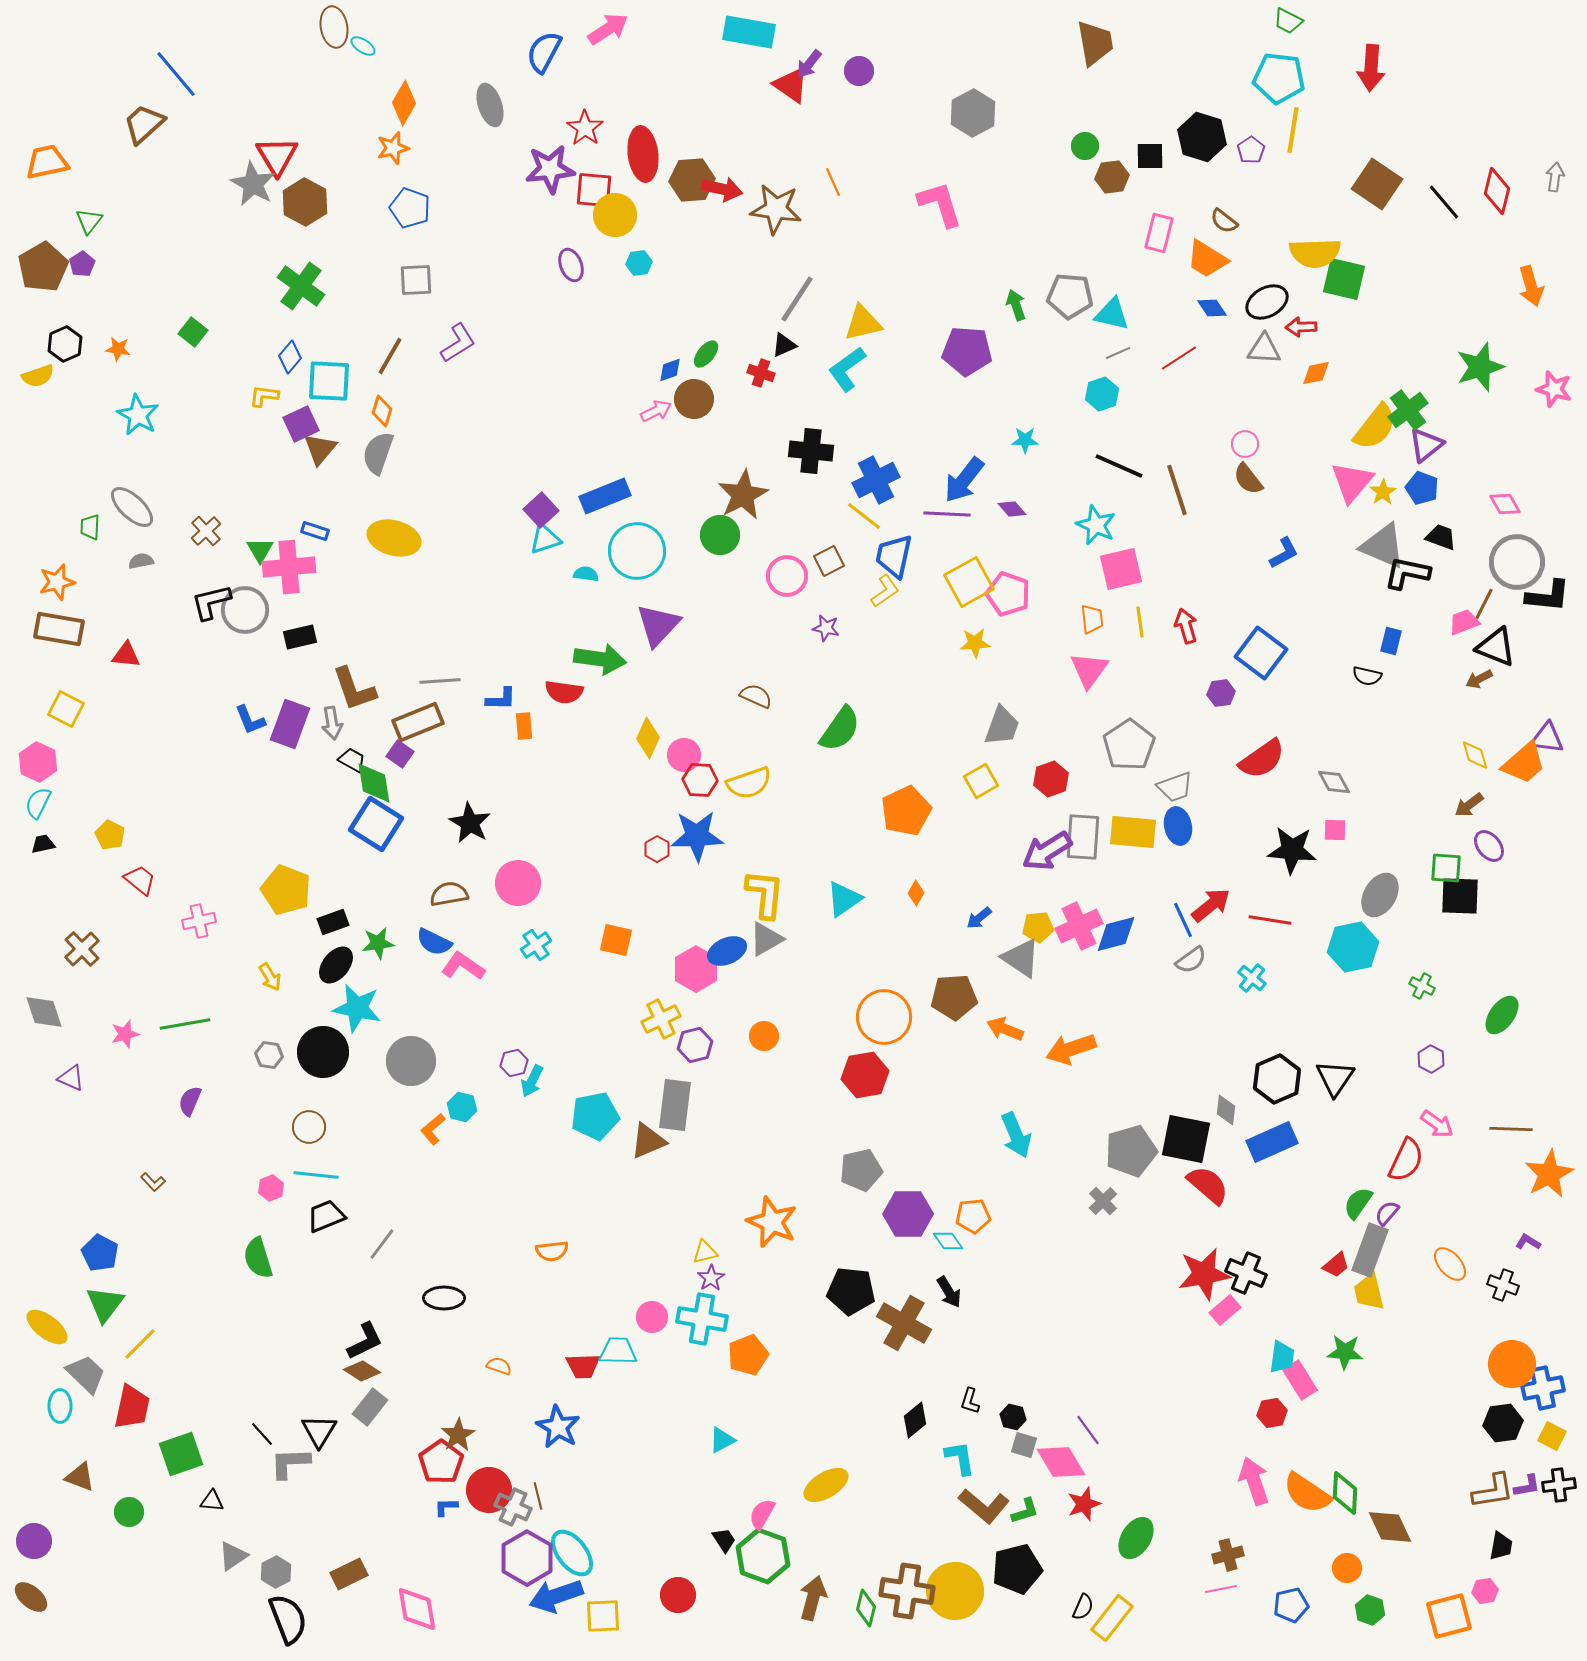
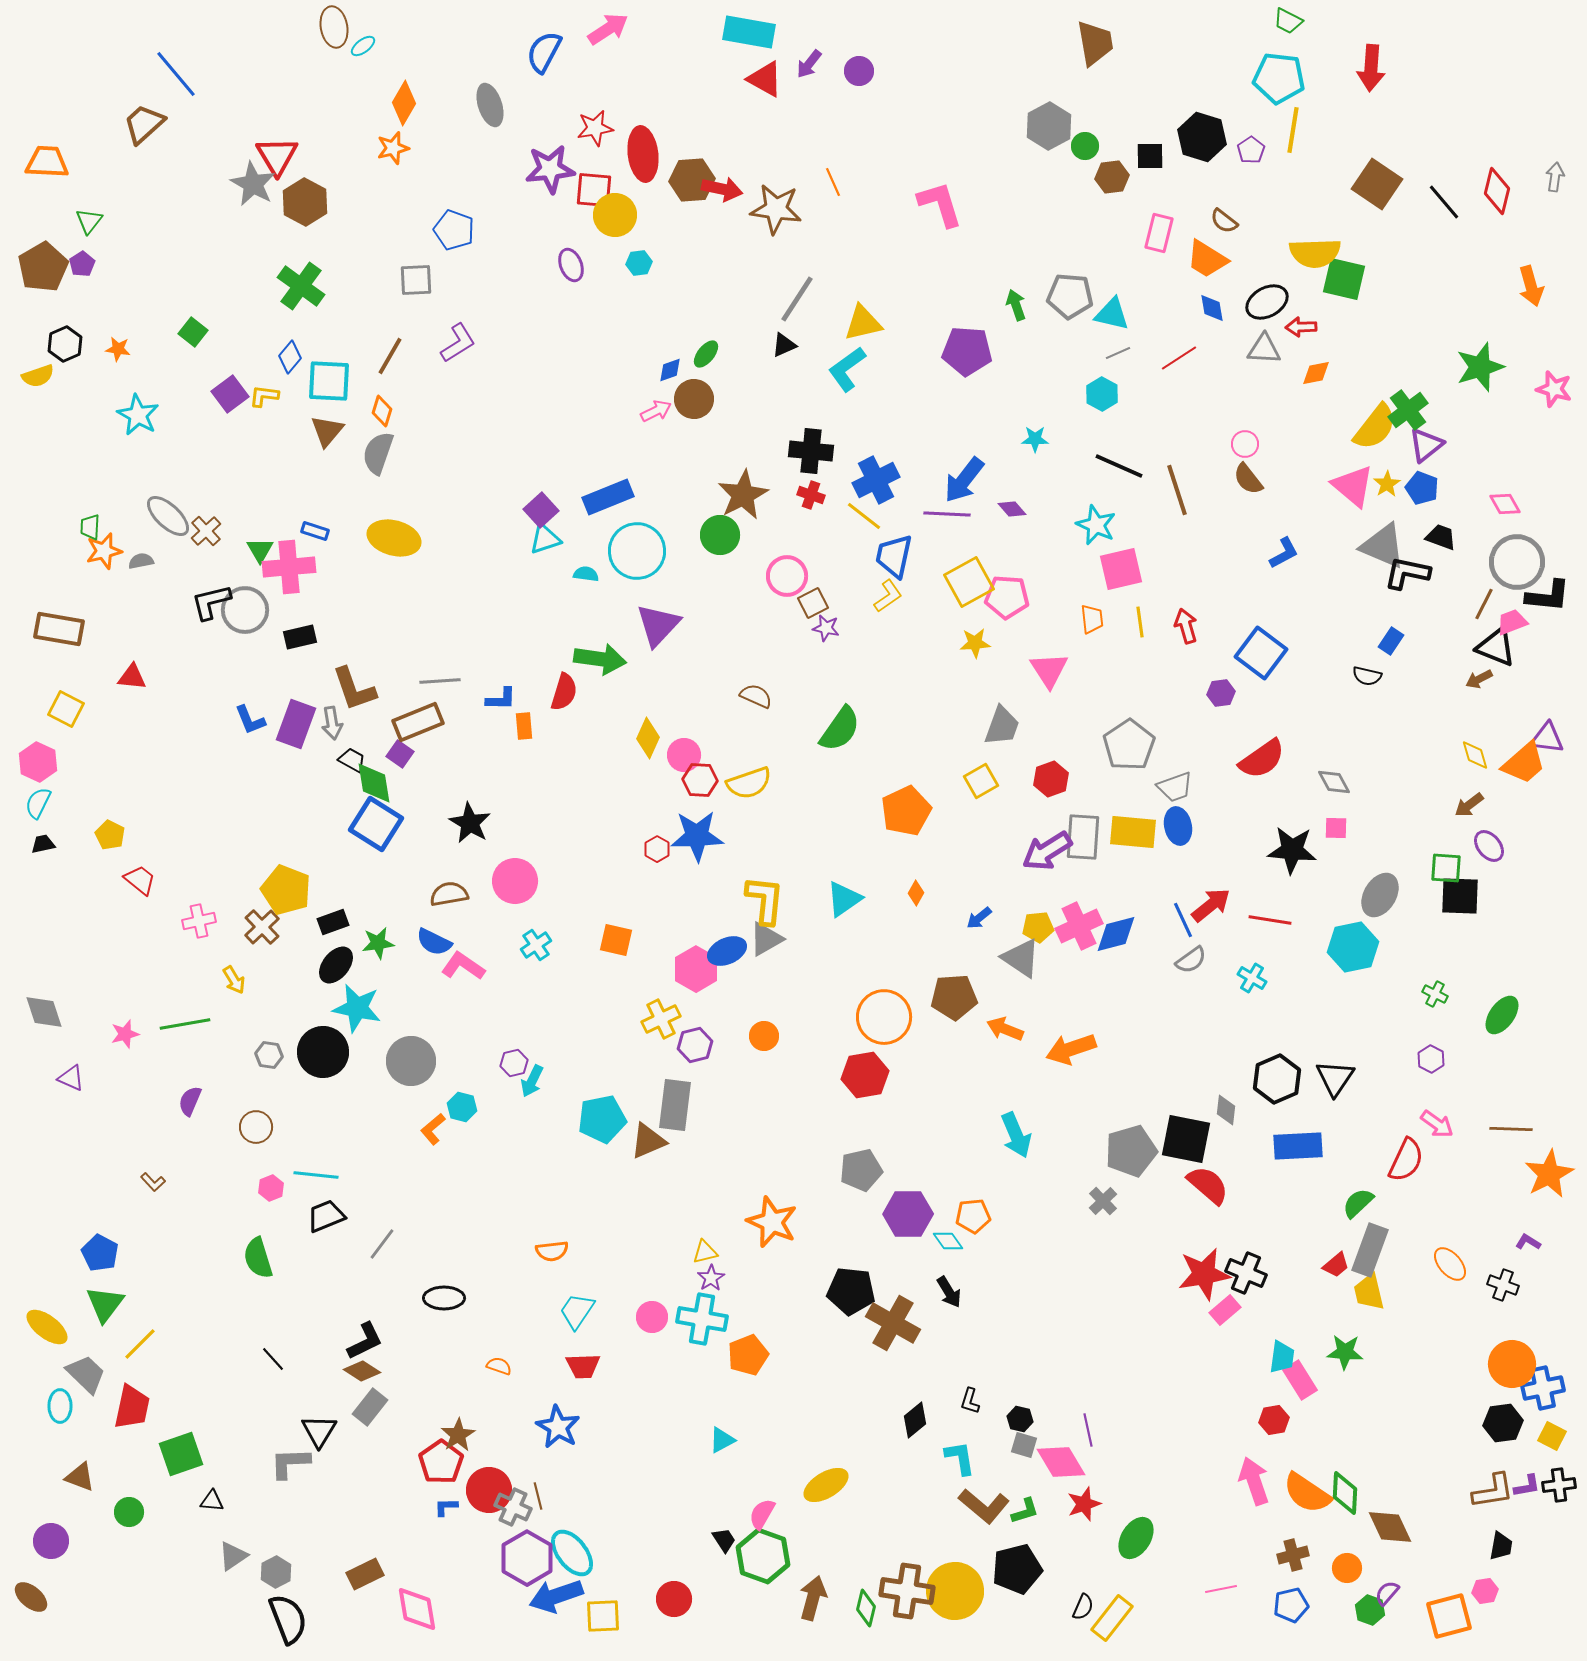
cyan ellipse at (363, 46): rotated 70 degrees counterclockwise
red triangle at (791, 85): moved 26 px left, 6 px up; rotated 6 degrees counterclockwise
gray hexagon at (973, 113): moved 76 px right, 13 px down
red star at (585, 128): moved 10 px right; rotated 27 degrees clockwise
orange trapezoid at (47, 162): rotated 15 degrees clockwise
blue pentagon at (410, 208): moved 44 px right, 22 px down
blue diamond at (1212, 308): rotated 24 degrees clockwise
red cross at (761, 373): moved 50 px right, 122 px down
cyan hexagon at (1102, 394): rotated 12 degrees counterclockwise
purple square at (301, 424): moved 71 px left, 30 px up; rotated 12 degrees counterclockwise
cyan star at (1025, 440): moved 10 px right, 1 px up
brown triangle at (320, 449): moved 7 px right, 18 px up
pink triangle at (1352, 482): moved 1 px right, 4 px down; rotated 30 degrees counterclockwise
yellow star at (1383, 492): moved 4 px right, 8 px up
blue rectangle at (605, 496): moved 3 px right, 1 px down
gray ellipse at (132, 507): moved 36 px right, 9 px down
brown square at (829, 561): moved 16 px left, 42 px down
orange star at (57, 582): moved 47 px right, 31 px up
yellow L-shape at (885, 591): moved 3 px right, 5 px down
pink pentagon at (1008, 594): moved 1 px left, 3 px down; rotated 15 degrees counterclockwise
pink trapezoid at (1464, 622): moved 48 px right
blue rectangle at (1391, 641): rotated 20 degrees clockwise
red triangle at (126, 655): moved 6 px right, 22 px down
pink triangle at (1089, 670): moved 40 px left; rotated 9 degrees counterclockwise
red semicircle at (564, 692): rotated 81 degrees counterclockwise
purple rectangle at (290, 724): moved 6 px right
pink square at (1335, 830): moved 1 px right, 2 px up
pink circle at (518, 883): moved 3 px left, 2 px up
yellow L-shape at (765, 894): moved 6 px down
brown cross at (82, 949): moved 180 px right, 22 px up
yellow arrow at (270, 977): moved 36 px left, 3 px down
cyan cross at (1252, 978): rotated 8 degrees counterclockwise
green cross at (1422, 986): moved 13 px right, 8 px down
cyan pentagon at (595, 1116): moved 7 px right, 3 px down
brown circle at (309, 1127): moved 53 px left
blue rectangle at (1272, 1142): moved 26 px right, 4 px down; rotated 21 degrees clockwise
green semicircle at (1358, 1203): rotated 12 degrees clockwise
purple semicircle at (1387, 1213): moved 380 px down
brown cross at (904, 1323): moved 11 px left
cyan trapezoid at (618, 1351): moved 41 px left, 40 px up; rotated 57 degrees counterclockwise
red hexagon at (1272, 1413): moved 2 px right, 7 px down
black hexagon at (1013, 1417): moved 7 px right, 2 px down
purple line at (1088, 1430): rotated 24 degrees clockwise
black line at (262, 1434): moved 11 px right, 75 px up
purple circle at (34, 1541): moved 17 px right
brown cross at (1228, 1555): moved 65 px right
brown rectangle at (349, 1574): moved 16 px right
red circle at (678, 1595): moved 4 px left, 4 px down
